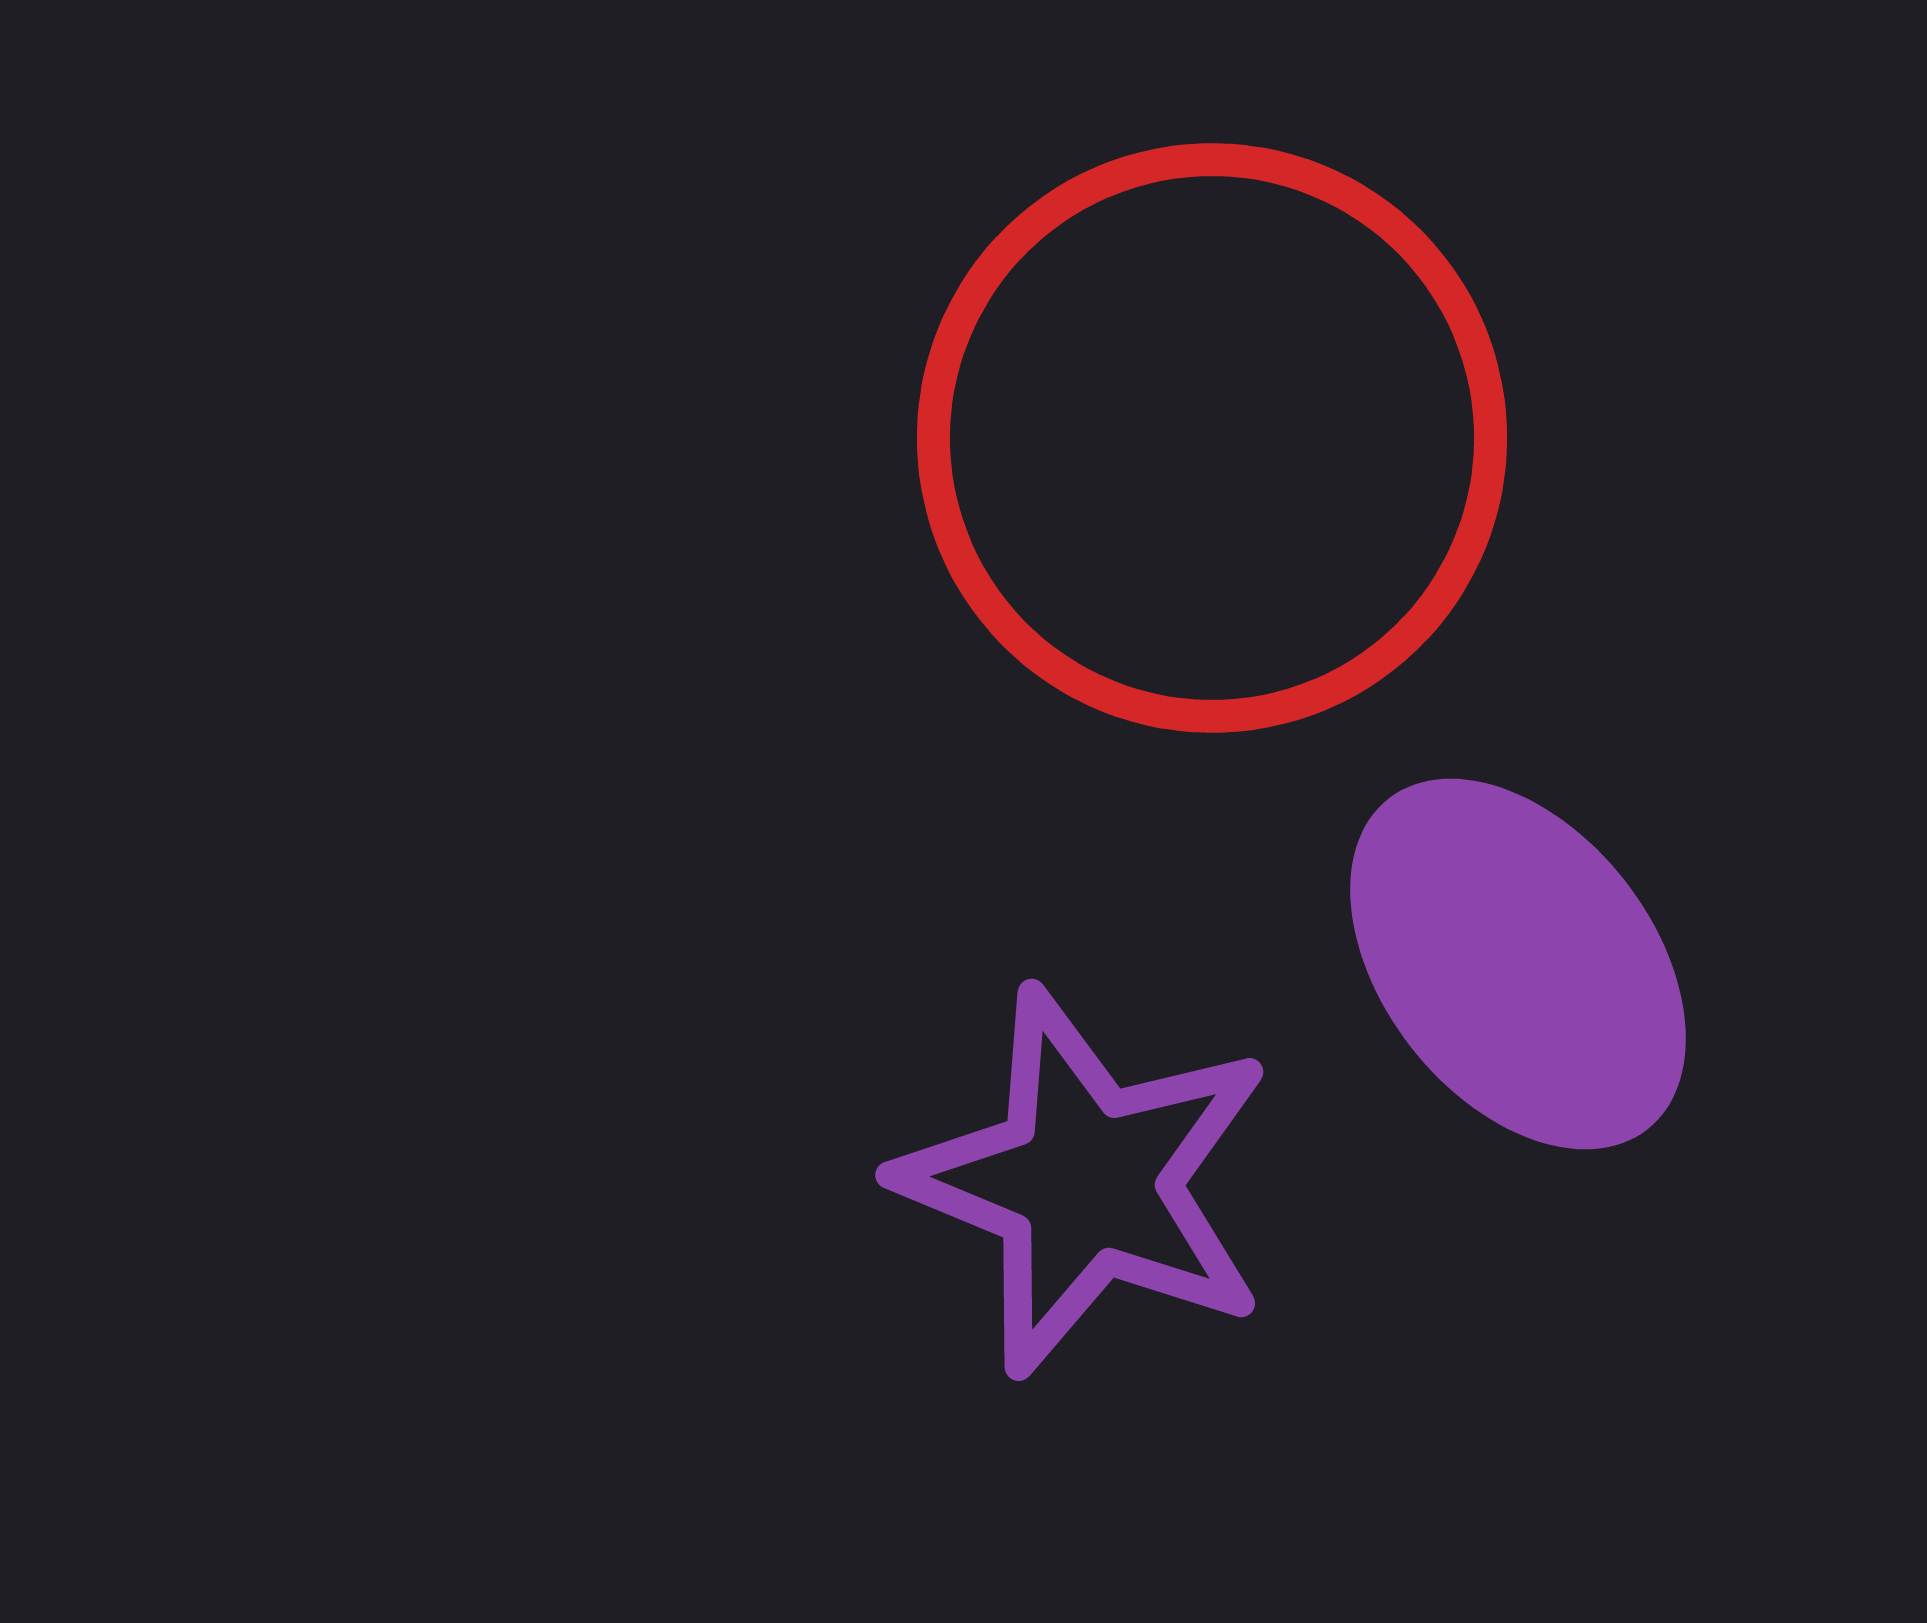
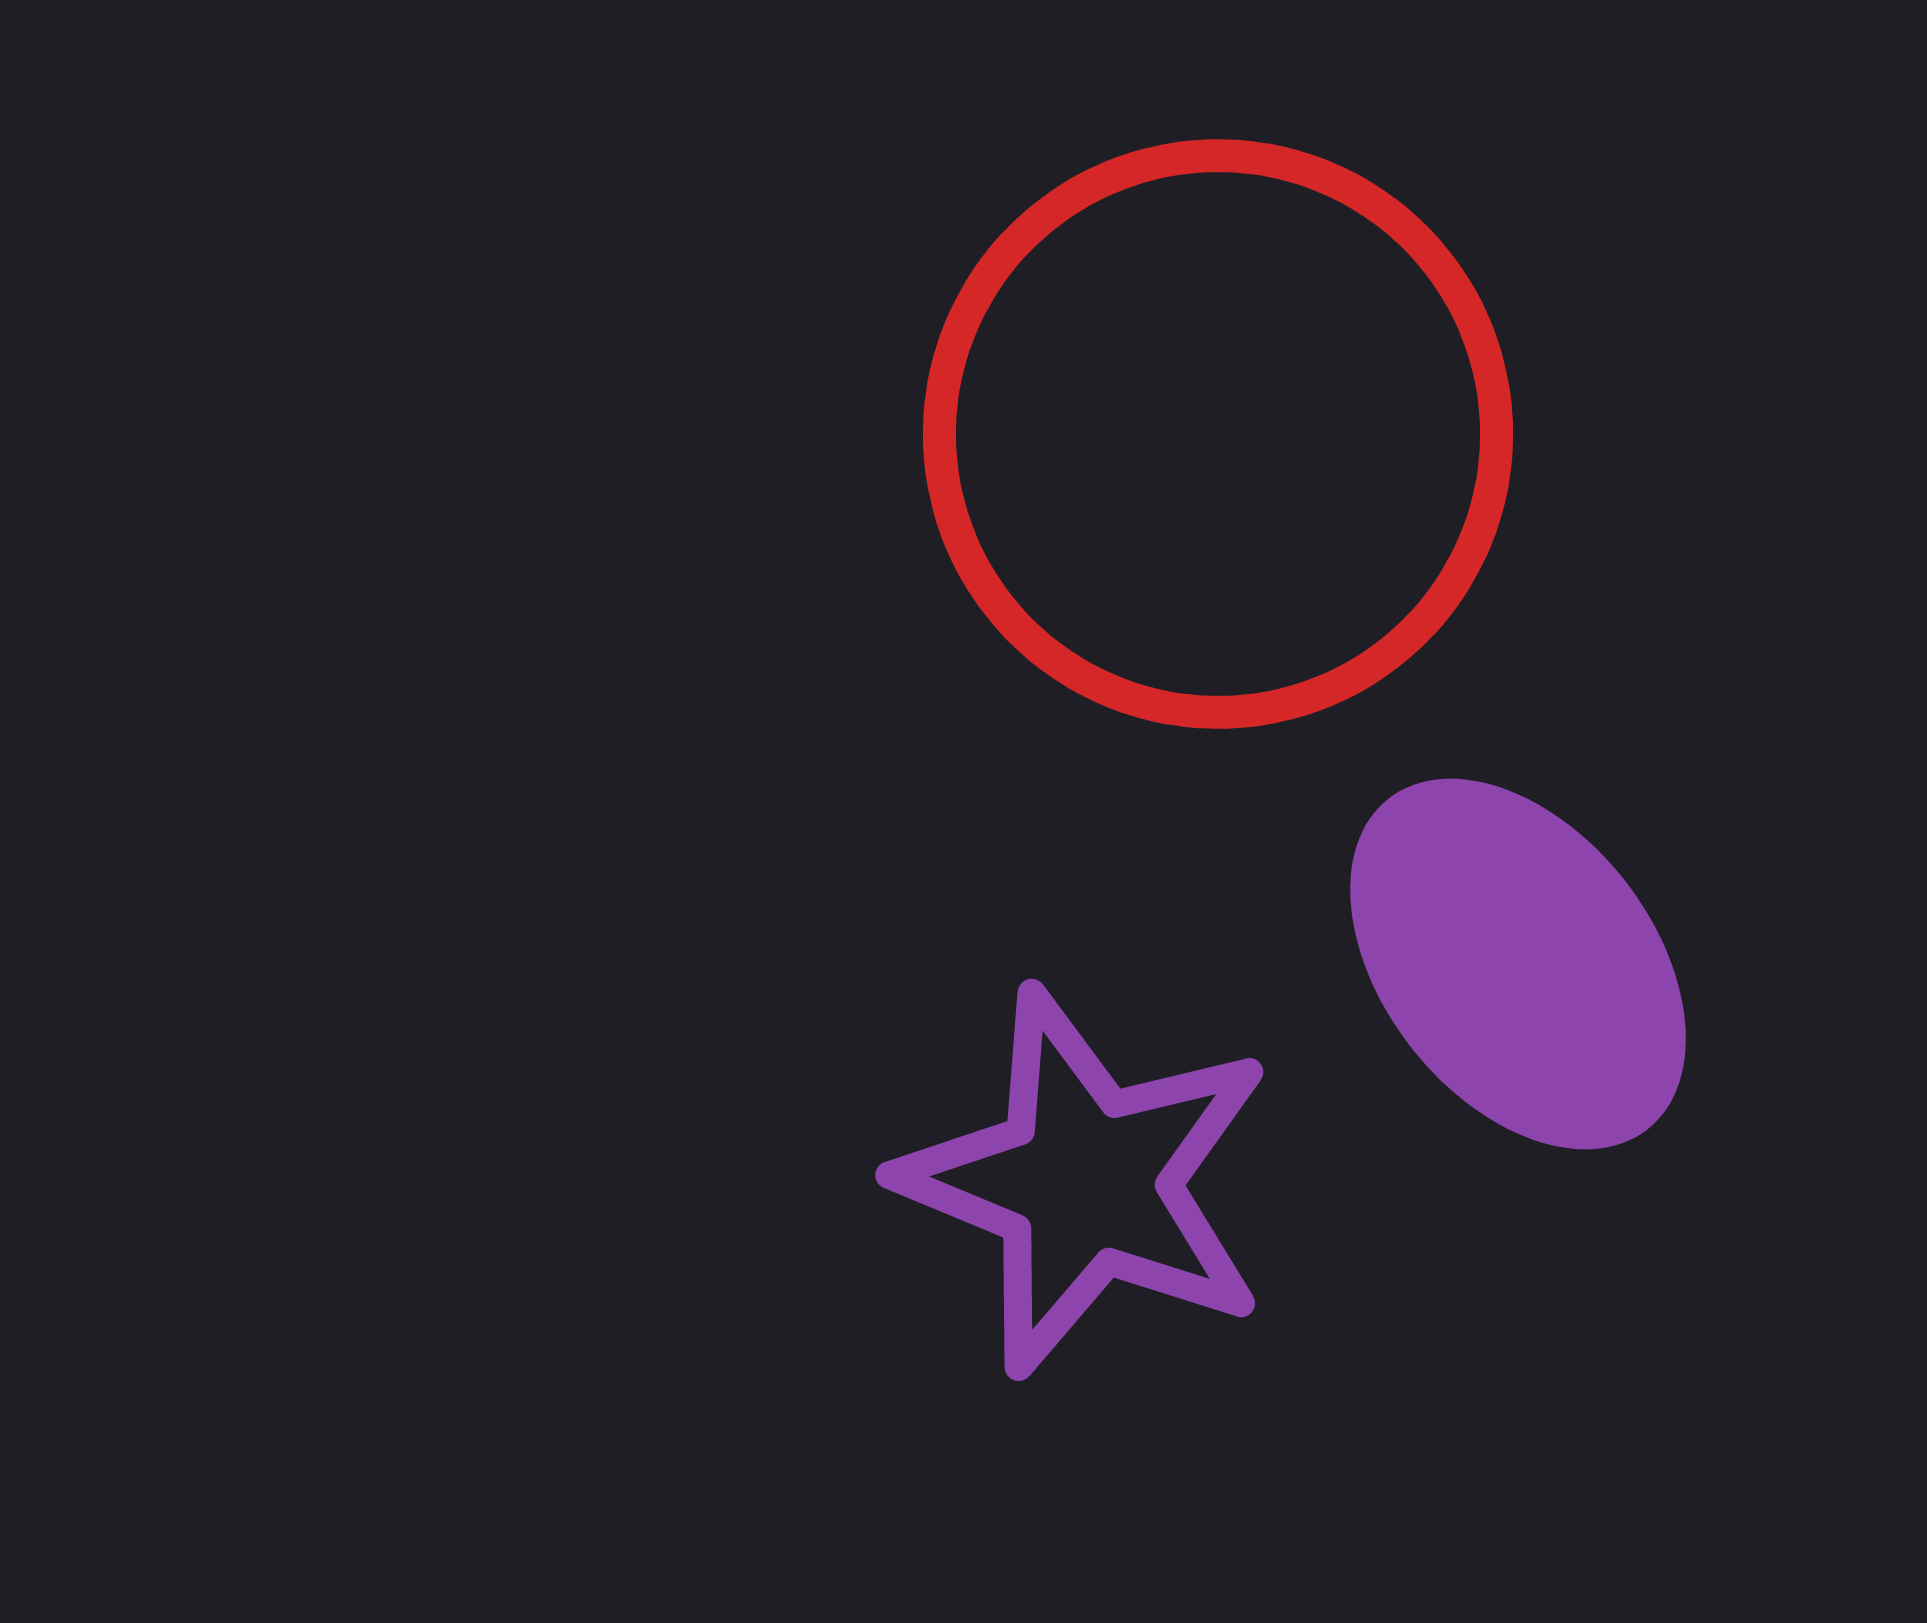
red circle: moved 6 px right, 4 px up
